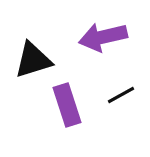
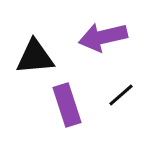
black triangle: moved 2 px right, 3 px up; rotated 12 degrees clockwise
black line: rotated 12 degrees counterclockwise
